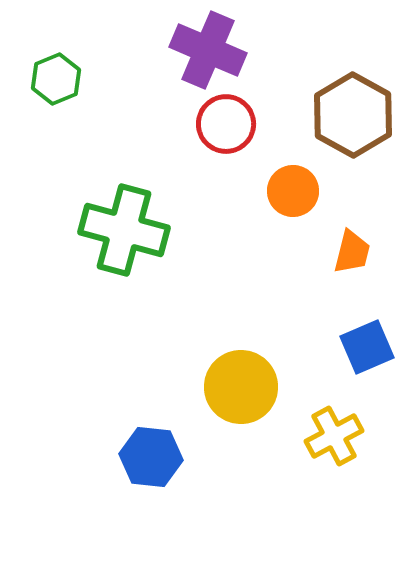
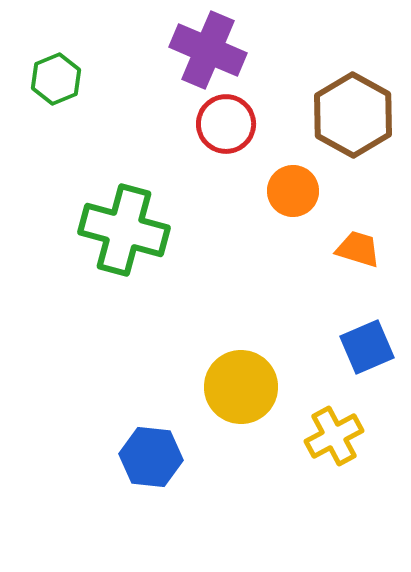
orange trapezoid: moved 6 px right, 3 px up; rotated 87 degrees counterclockwise
